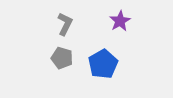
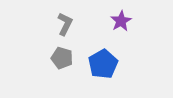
purple star: moved 1 px right
